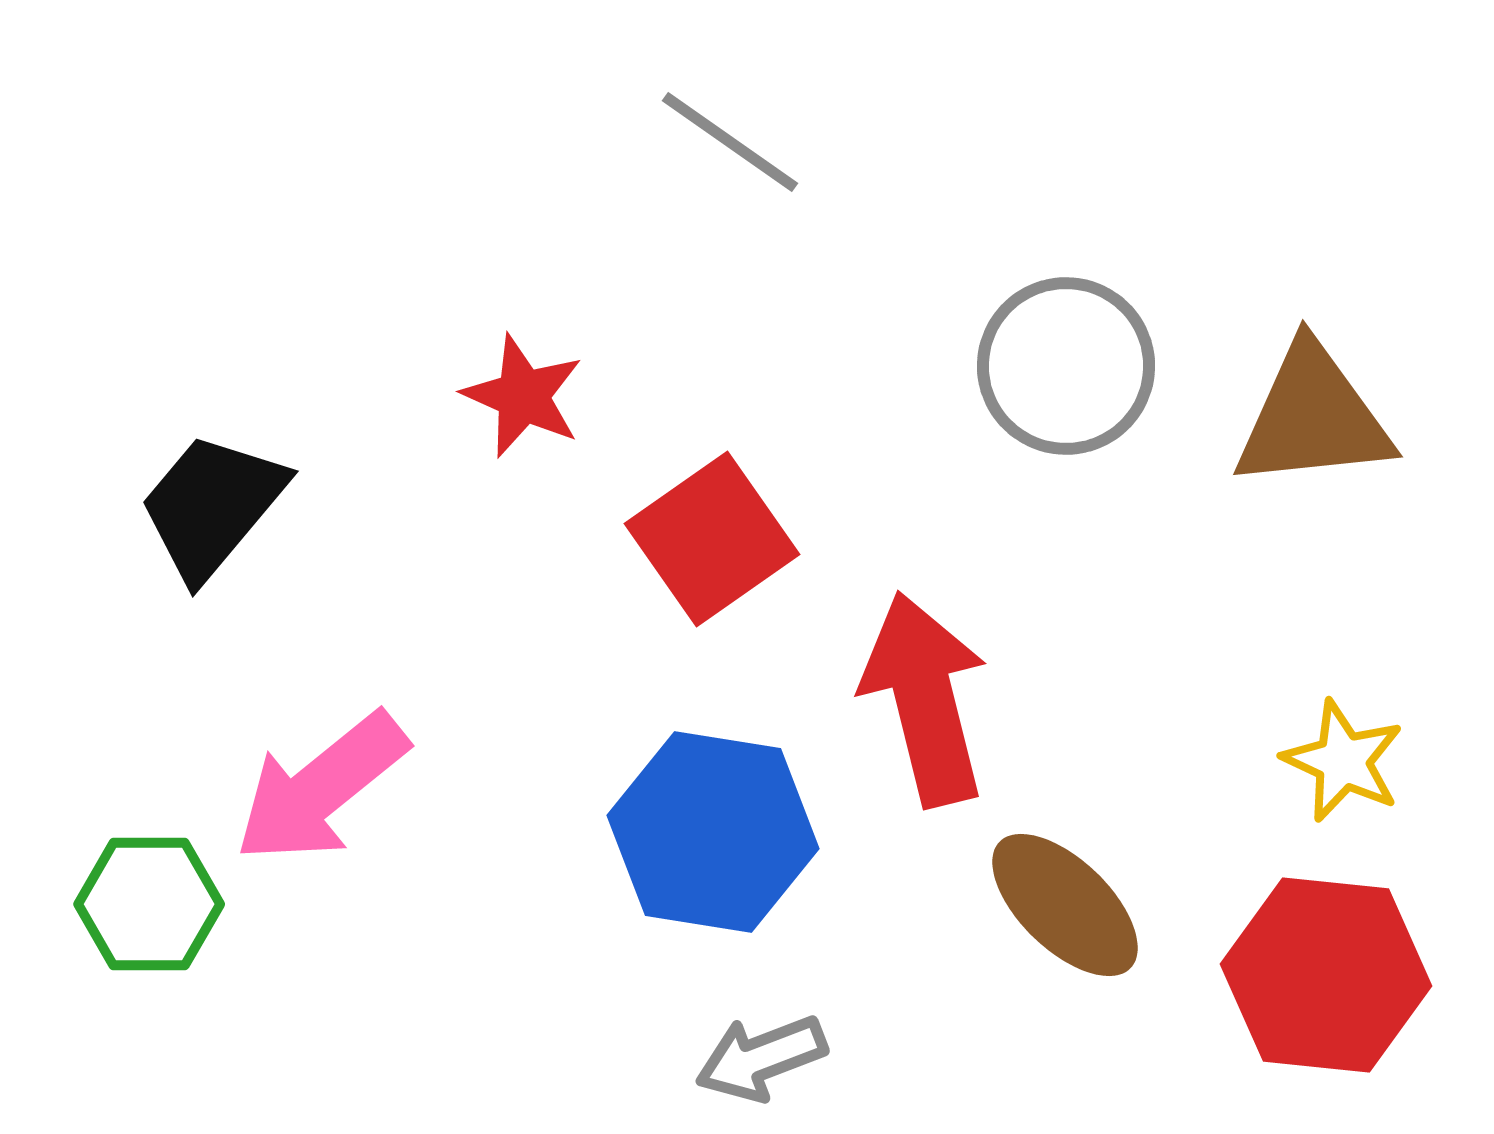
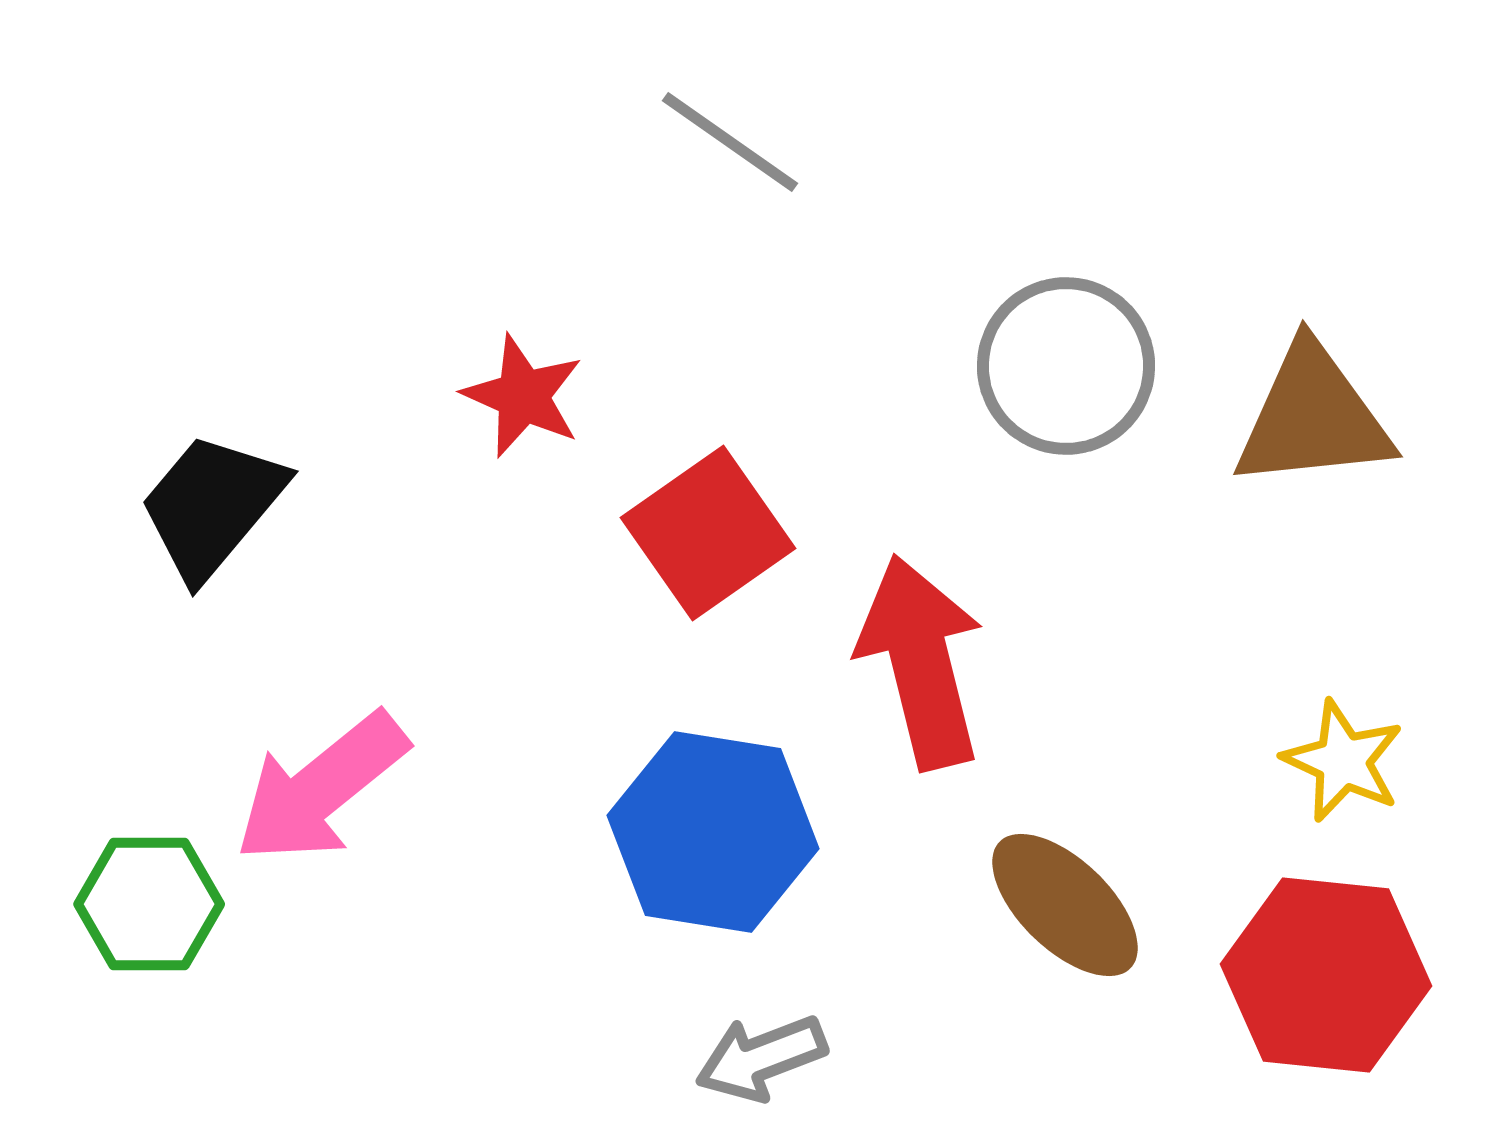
red square: moved 4 px left, 6 px up
red arrow: moved 4 px left, 37 px up
